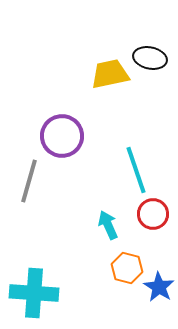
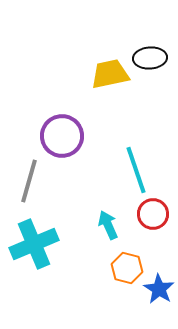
black ellipse: rotated 16 degrees counterclockwise
blue star: moved 2 px down
cyan cross: moved 49 px up; rotated 27 degrees counterclockwise
